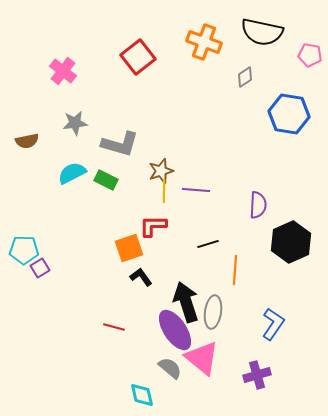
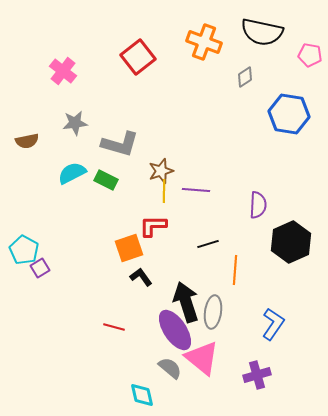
cyan pentagon: rotated 28 degrees clockwise
